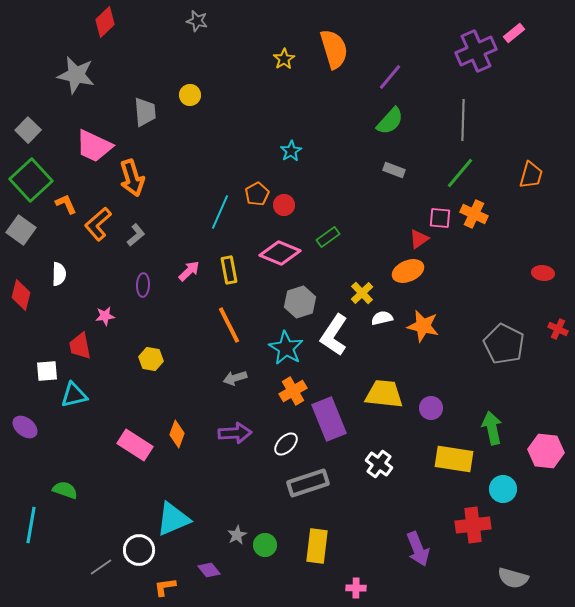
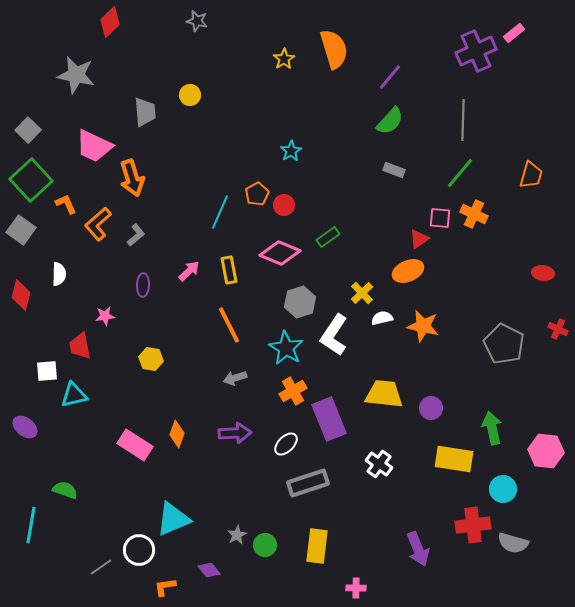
red diamond at (105, 22): moved 5 px right
gray semicircle at (513, 578): moved 35 px up
